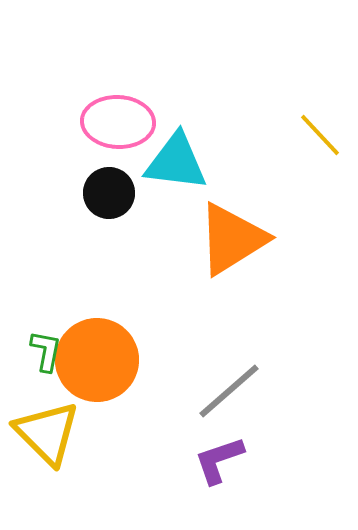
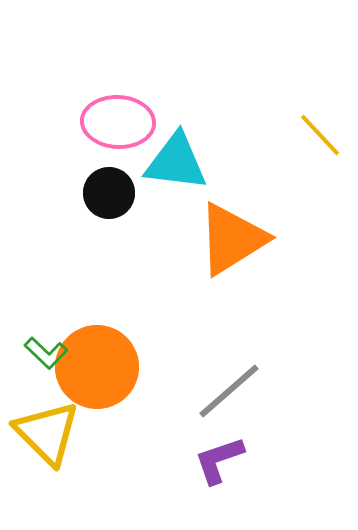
green L-shape: moved 2 px down; rotated 123 degrees clockwise
orange circle: moved 7 px down
